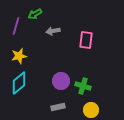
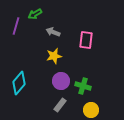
gray arrow: moved 1 px down; rotated 32 degrees clockwise
yellow star: moved 35 px right
cyan diamond: rotated 10 degrees counterclockwise
gray rectangle: moved 2 px right, 2 px up; rotated 40 degrees counterclockwise
